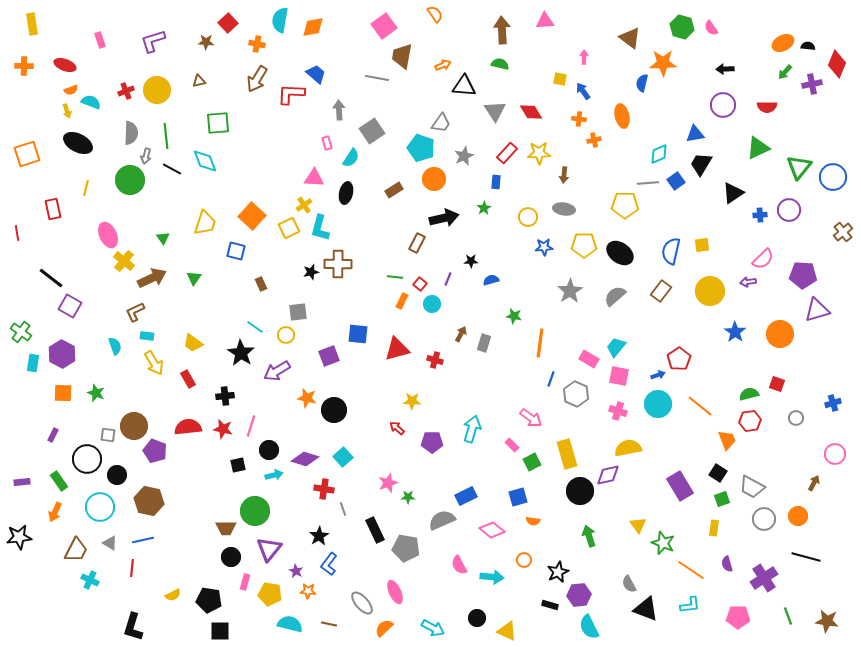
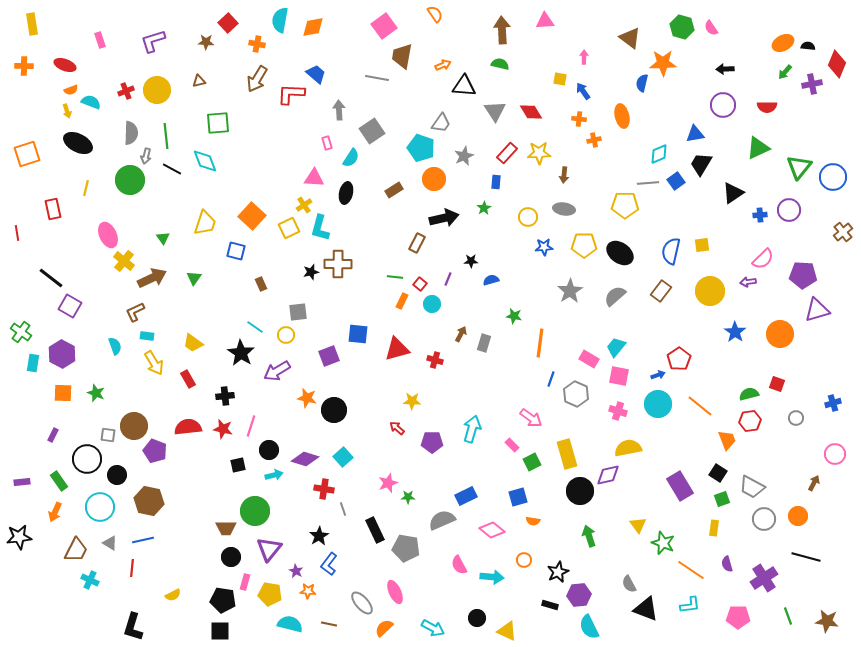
black pentagon at (209, 600): moved 14 px right
